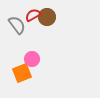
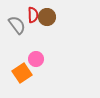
red semicircle: rotated 119 degrees clockwise
pink circle: moved 4 px right
orange square: rotated 12 degrees counterclockwise
